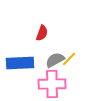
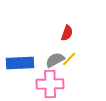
red semicircle: moved 25 px right
pink cross: moved 2 px left
